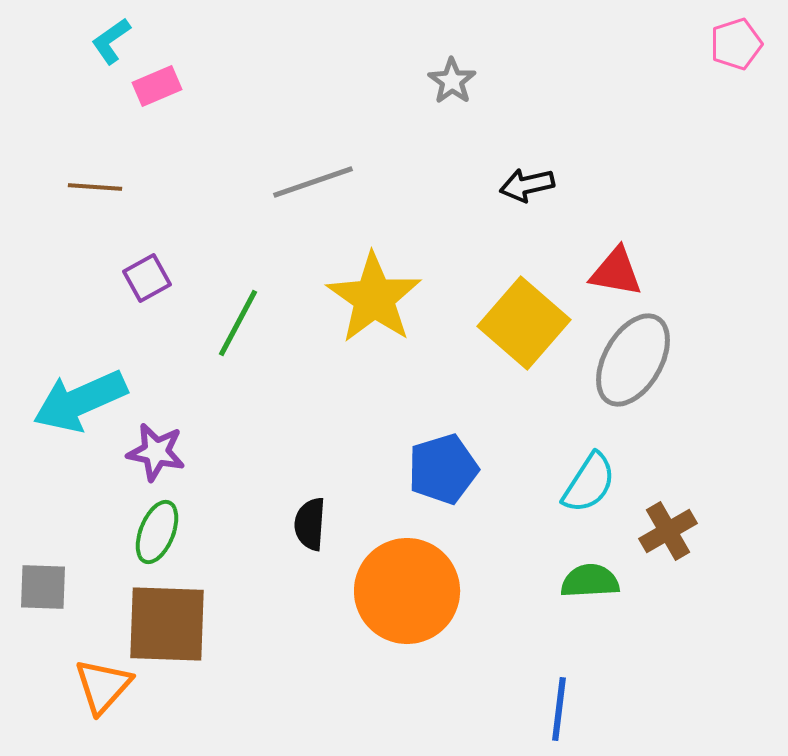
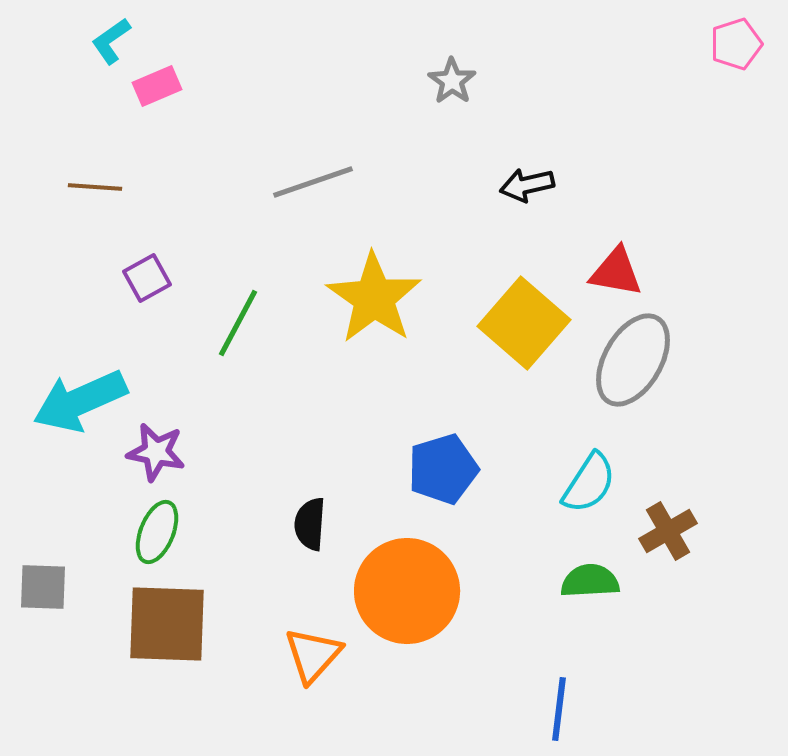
orange triangle: moved 210 px right, 31 px up
